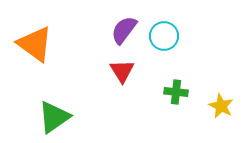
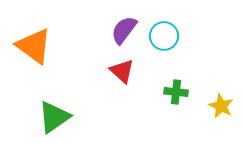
orange triangle: moved 1 px left, 2 px down
red triangle: rotated 16 degrees counterclockwise
